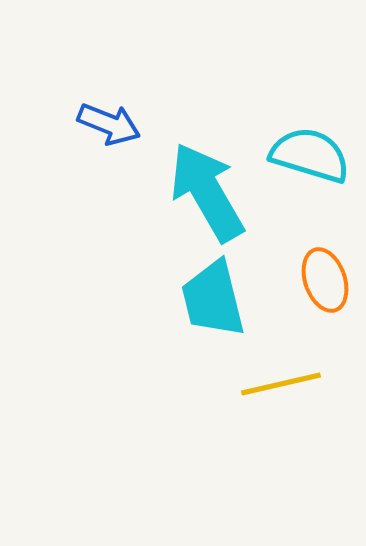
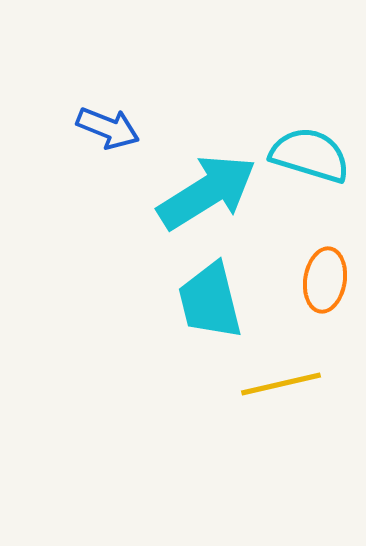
blue arrow: moved 1 px left, 4 px down
cyan arrow: rotated 88 degrees clockwise
orange ellipse: rotated 28 degrees clockwise
cyan trapezoid: moved 3 px left, 2 px down
